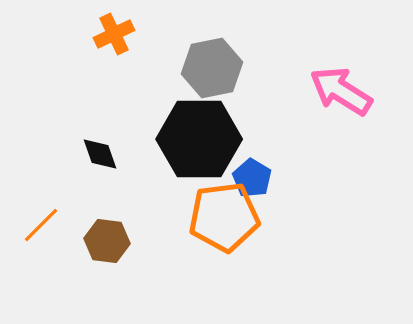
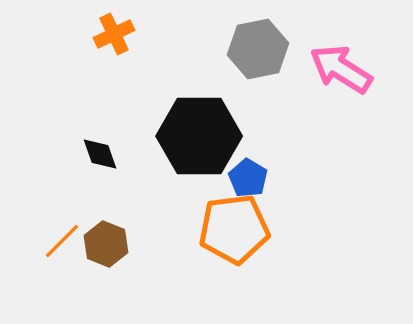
gray hexagon: moved 46 px right, 19 px up
pink arrow: moved 22 px up
black hexagon: moved 3 px up
blue pentagon: moved 4 px left
orange pentagon: moved 10 px right, 12 px down
orange line: moved 21 px right, 16 px down
brown hexagon: moved 1 px left, 3 px down; rotated 15 degrees clockwise
